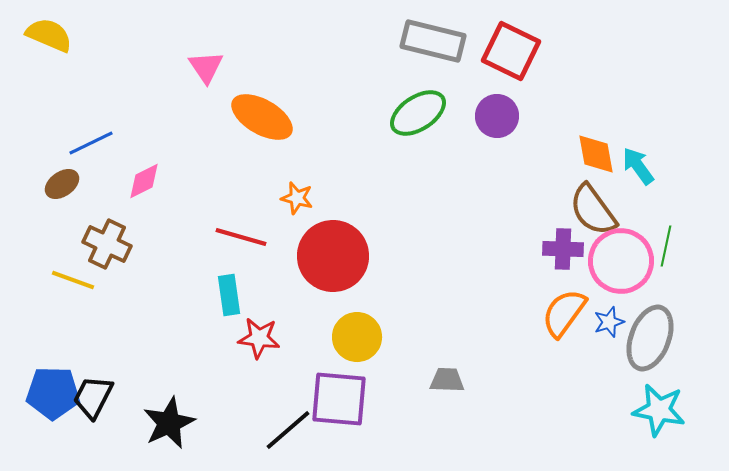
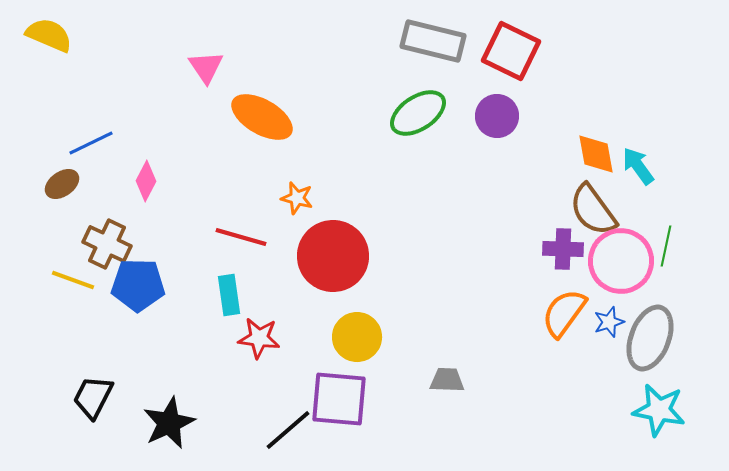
pink diamond: moved 2 px right; rotated 36 degrees counterclockwise
blue pentagon: moved 85 px right, 108 px up
